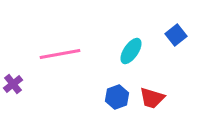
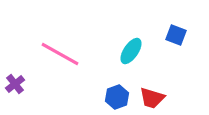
blue square: rotated 30 degrees counterclockwise
pink line: rotated 39 degrees clockwise
purple cross: moved 2 px right
